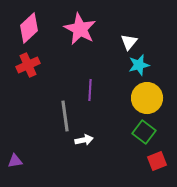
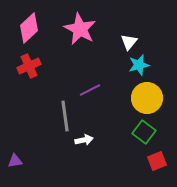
red cross: moved 1 px right, 1 px down
purple line: rotated 60 degrees clockwise
